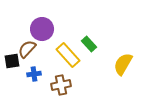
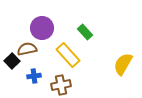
purple circle: moved 1 px up
green rectangle: moved 4 px left, 12 px up
brown semicircle: rotated 36 degrees clockwise
black square: rotated 35 degrees counterclockwise
blue cross: moved 2 px down
